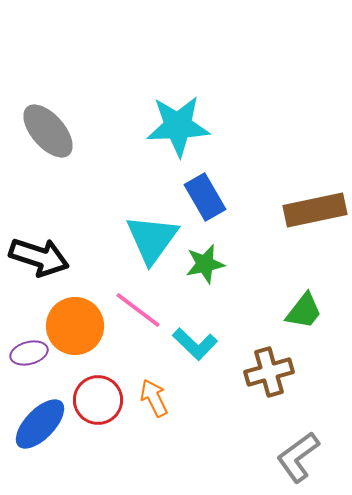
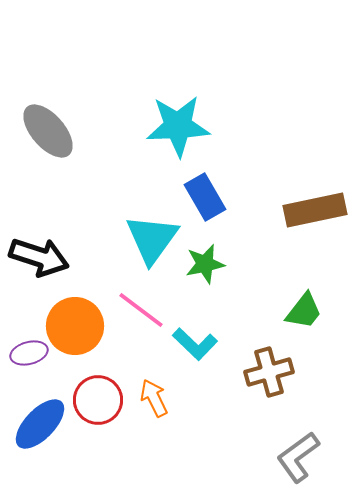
pink line: moved 3 px right
